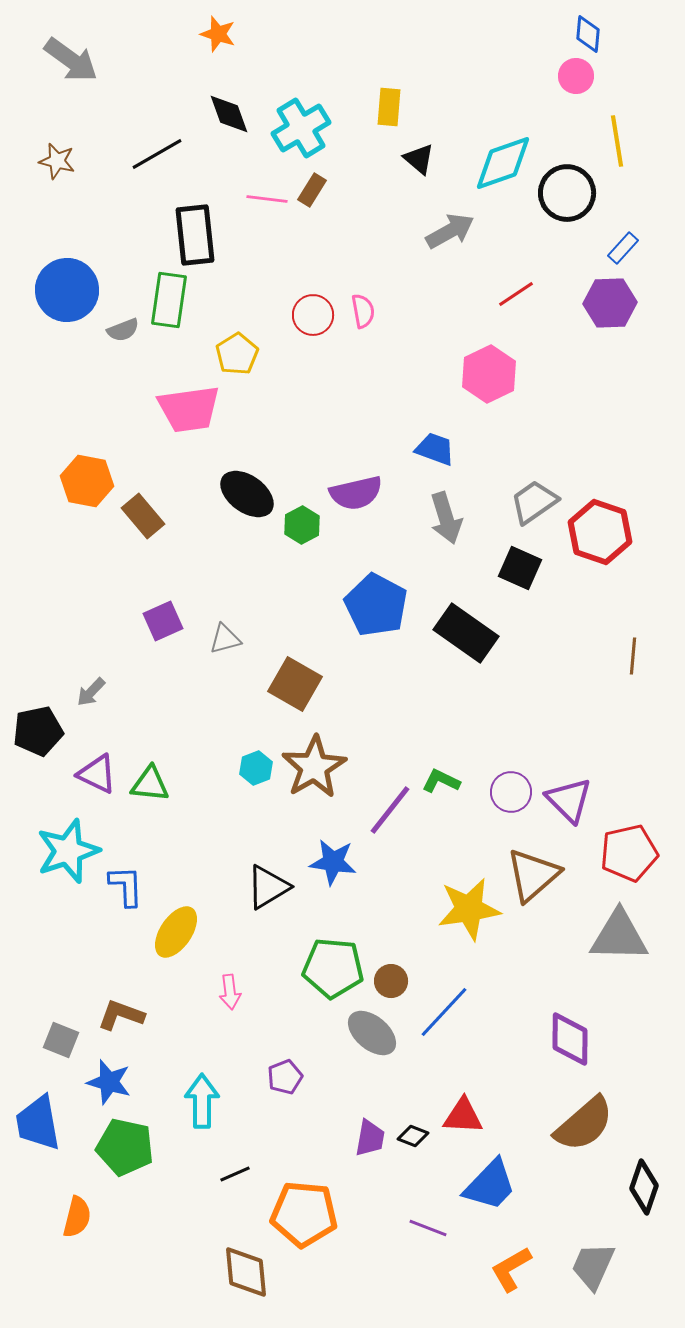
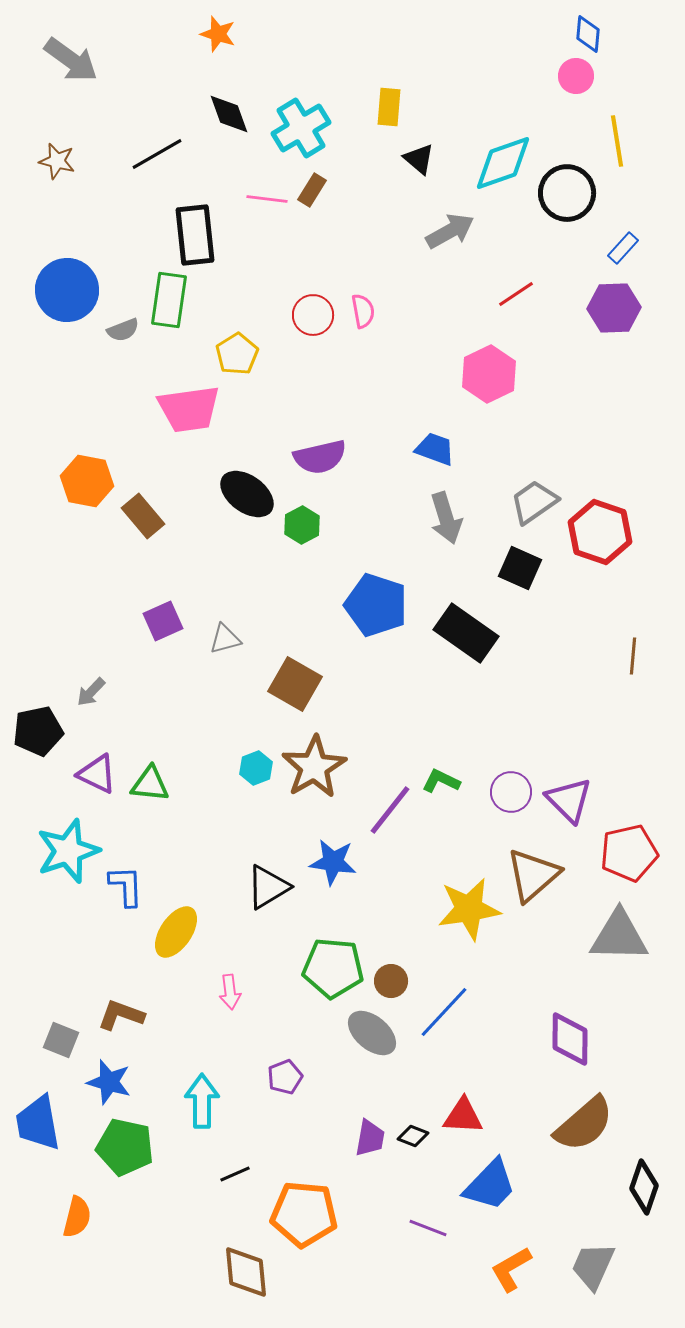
purple hexagon at (610, 303): moved 4 px right, 5 px down
purple semicircle at (356, 493): moved 36 px left, 36 px up
blue pentagon at (376, 605): rotated 10 degrees counterclockwise
